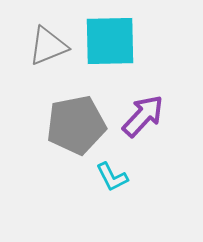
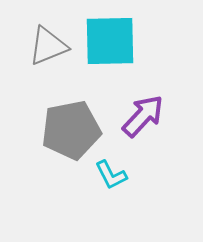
gray pentagon: moved 5 px left, 5 px down
cyan L-shape: moved 1 px left, 2 px up
